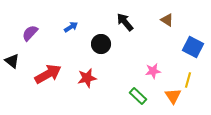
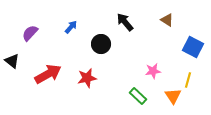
blue arrow: rotated 16 degrees counterclockwise
